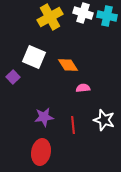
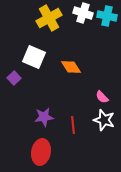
yellow cross: moved 1 px left, 1 px down
orange diamond: moved 3 px right, 2 px down
purple square: moved 1 px right, 1 px down
pink semicircle: moved 19 px right, 9 px down; rotated 128 degrees counterclockwise
